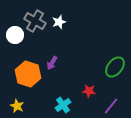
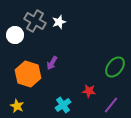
purple line: moved 1 px up
